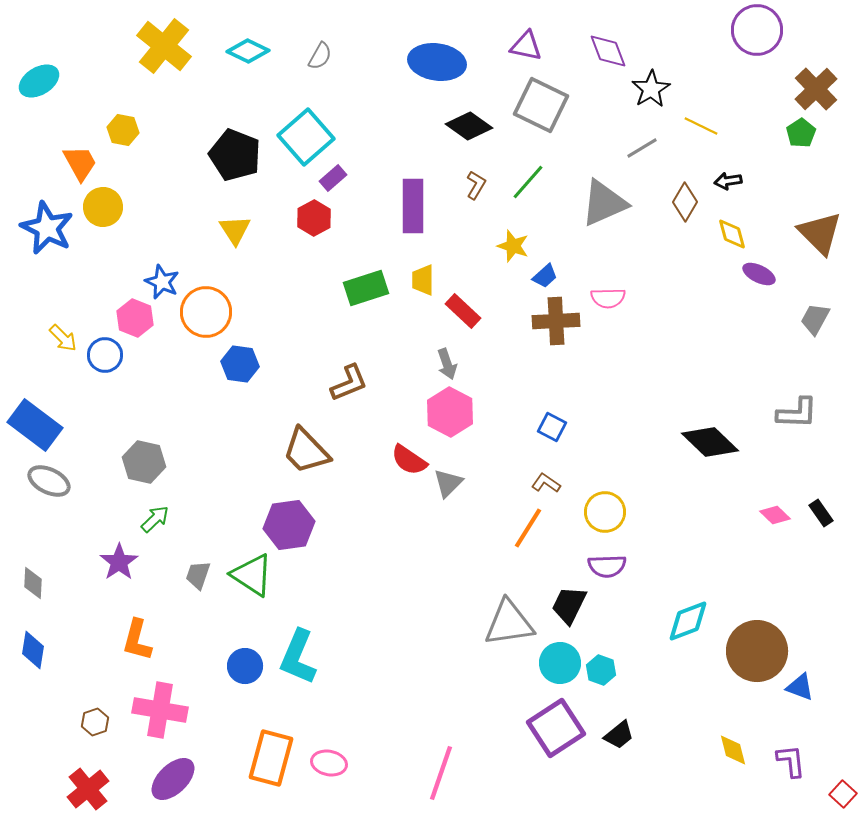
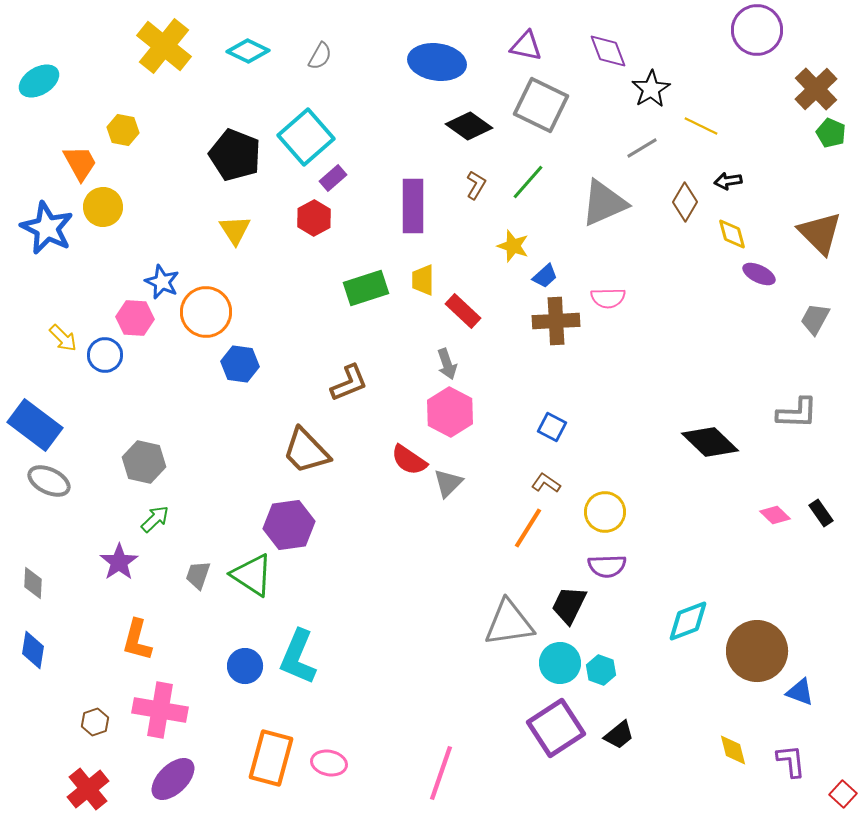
green pentagon at (801, 133): moved 30 px right; rotated 16 degrees counterclockwise
pink hexagon at (135, 318): rotated 18 degrees counterclockwise
blue triangle at (800, 687): moved 5 px down
